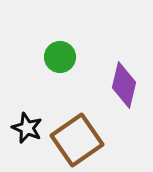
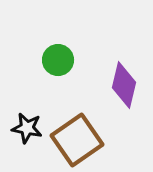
green circle: moved 2 px left, 3 px down
black star: rotated 12 degrees counterclockwise
